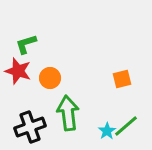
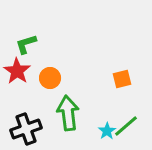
red star: moved 1 px left; rotated 16 degrees clockwise
black cross: moved 4 px left, 2 px down
